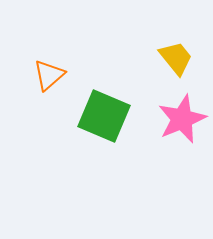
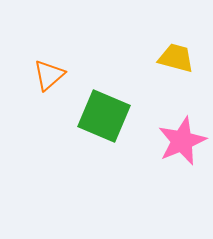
yellow trapezoid: rotated 36 degrees counterclockwise
pink star: moved 22 px down
